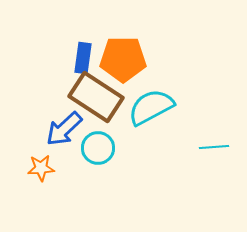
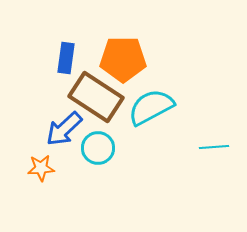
blue rectangle: moved 17 px left
